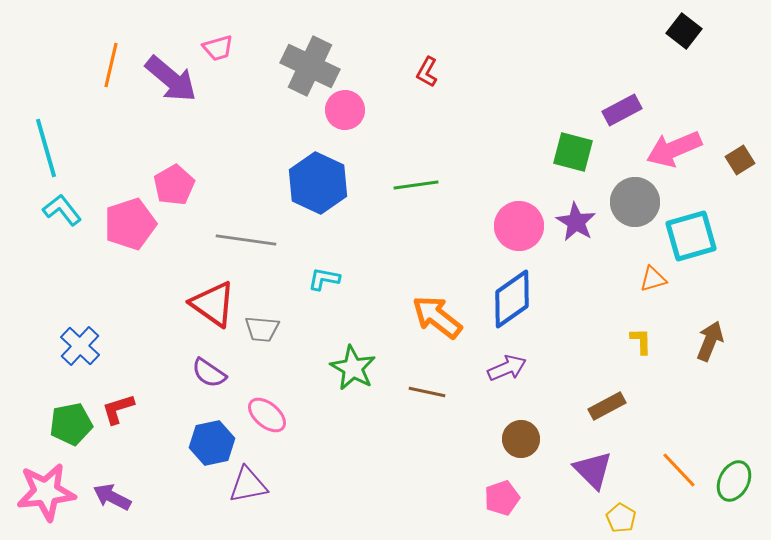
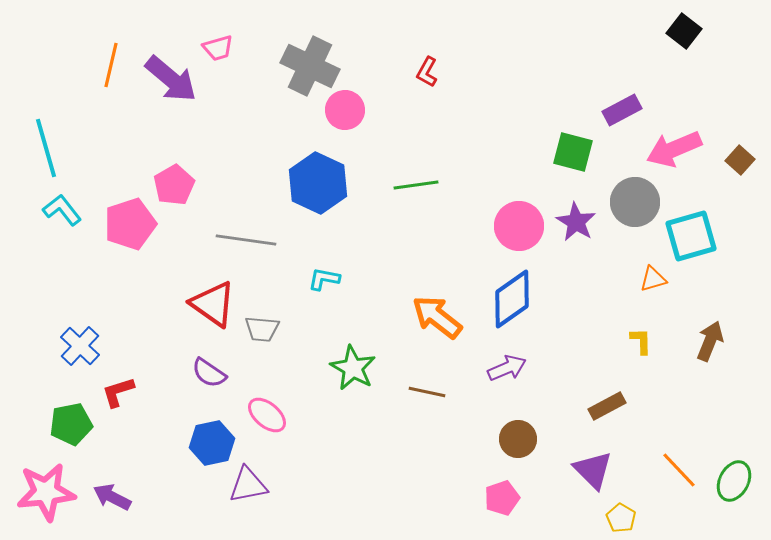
brown square at (740, 160): rotated 16 degrees counterclockwise
red L-shape at (118, 409): moved 17 px up
brown circle at (521, 439): moved 3 px left
